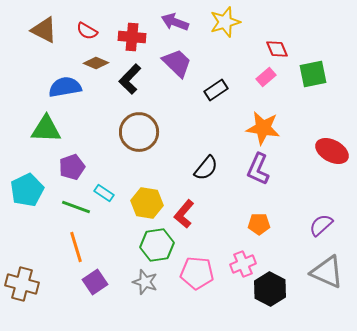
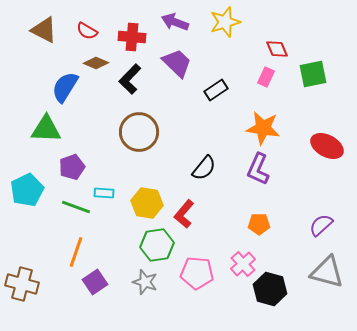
pink rectangle: rotated 24 degrees counterclockwise
blue semicircle: rotated 48 degrees counterclockwise
red ellipse: moved 5 px left, 5 px up
black semicircle: moved 2 px left
cyan rectangle: rotated 30 degrees counterclockwise
orange line: moved 5 px down; rotated 36 degrees clockwise
pink cross: rotated 20 degrees counterclockwise
gray triangle: rotated 9 degrees counterclockwise
black hexagon: rotated 12 degrees counterclockwise
